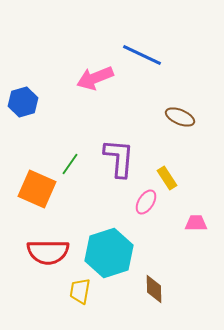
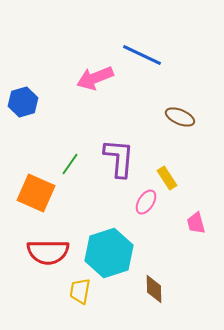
orange square: moved 1 px left, 4 px down
pink trapezoid: rotated 105 degrees counterclockwise
